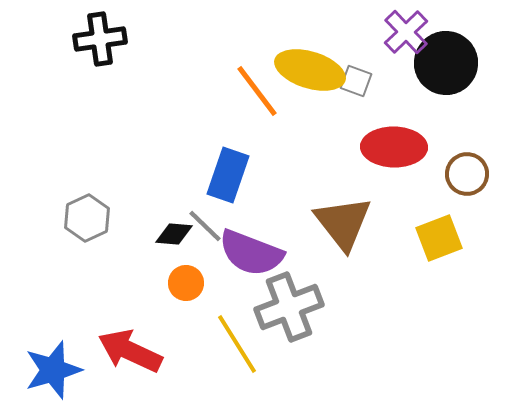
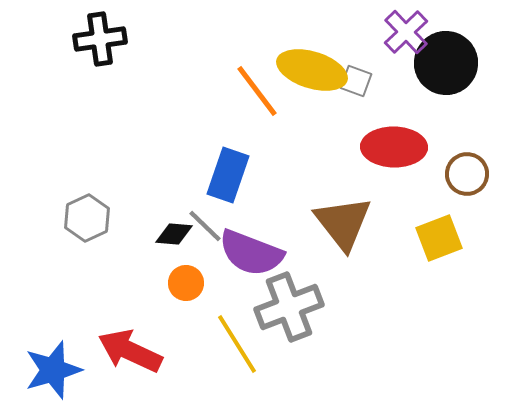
yellow ellipse: moved 2 px right
